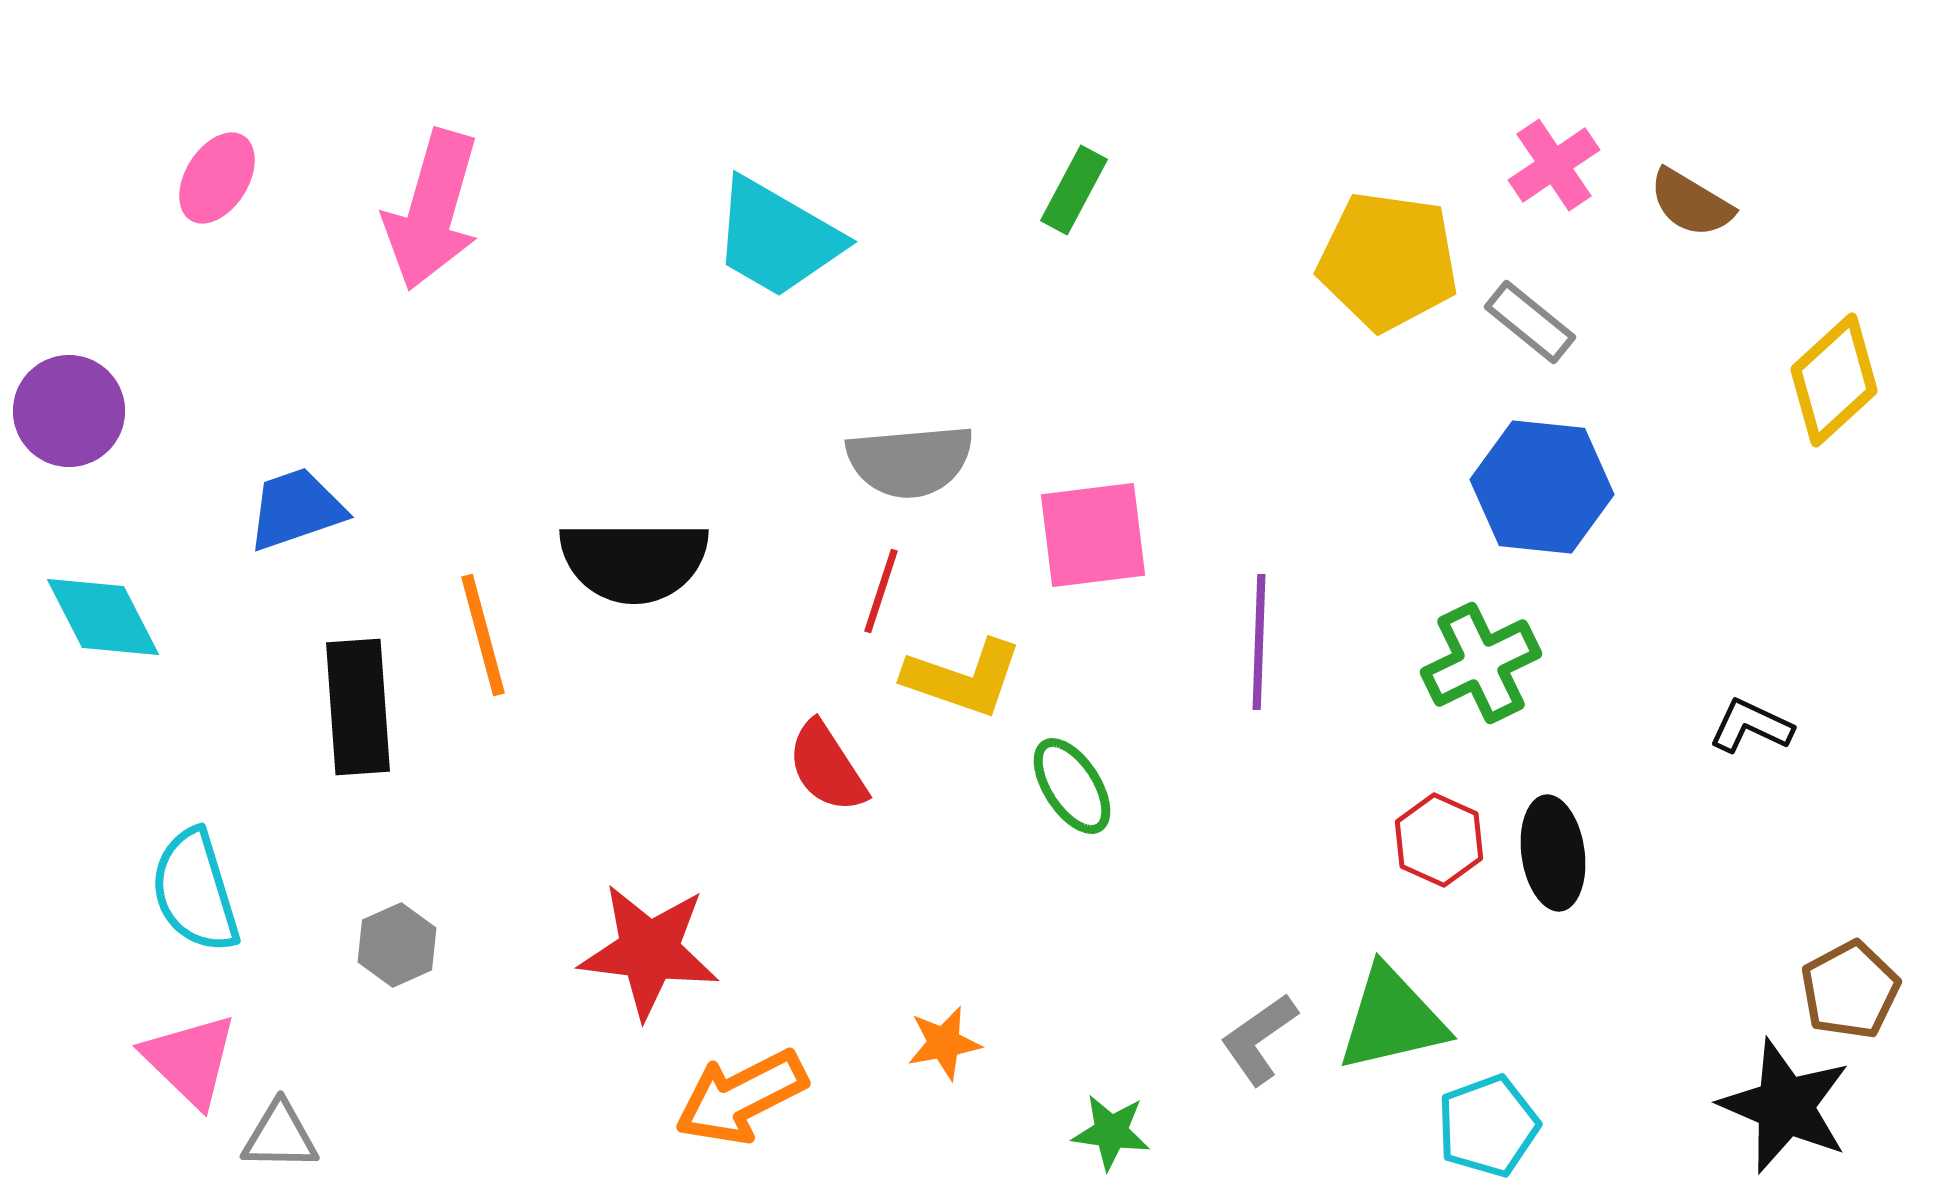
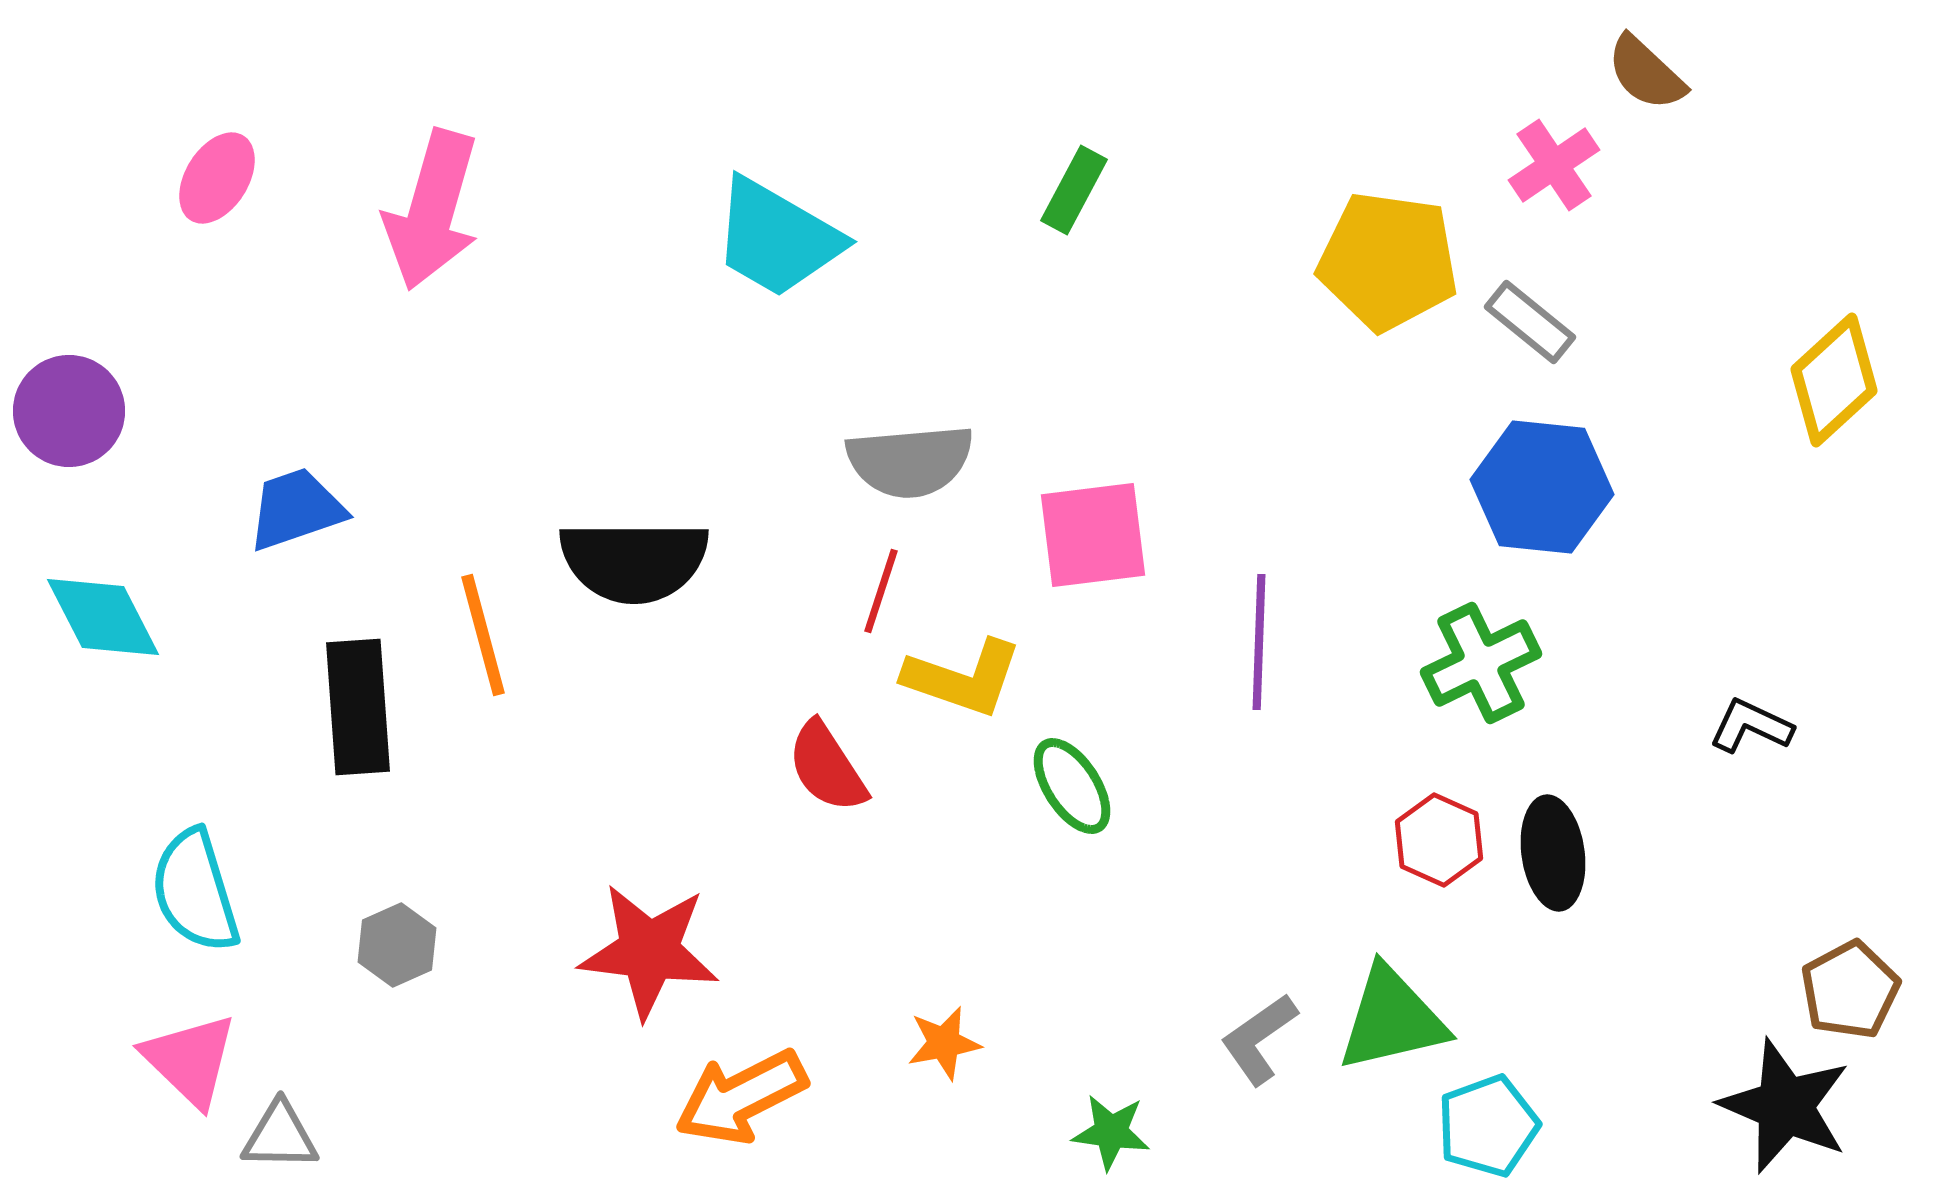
brown semicircle: moved 45 px left, 130 px up; rotated 12 degrees clockwise
